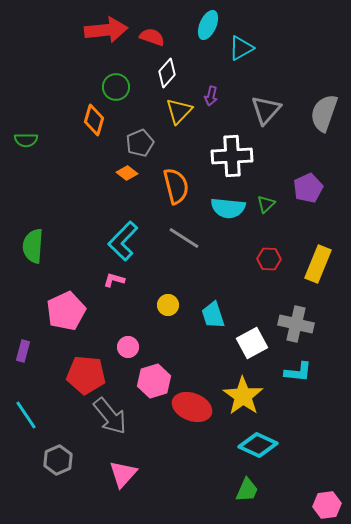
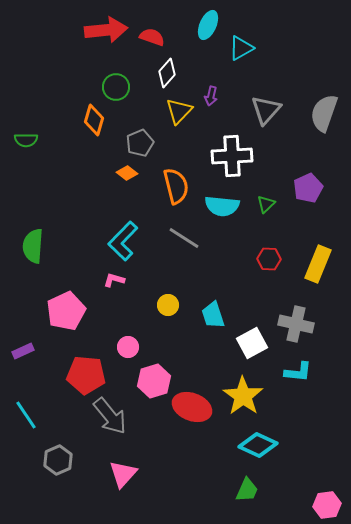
cyan semicircle at (228, 208): moved 6 px left, 2 px up
purple rectangle at (23, 351): rotated 50 degrees clockwise
